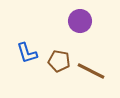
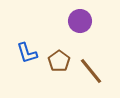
brown pentagon: rotated 25 degrees clockwise
brown line: rotated 24 degrees clockwise
